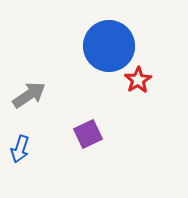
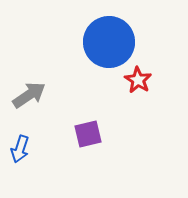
blue circle: moved 4 px up
red star: rotated 8 degrees counterclockwise
purple square: rotated 12 degrees clockwise
